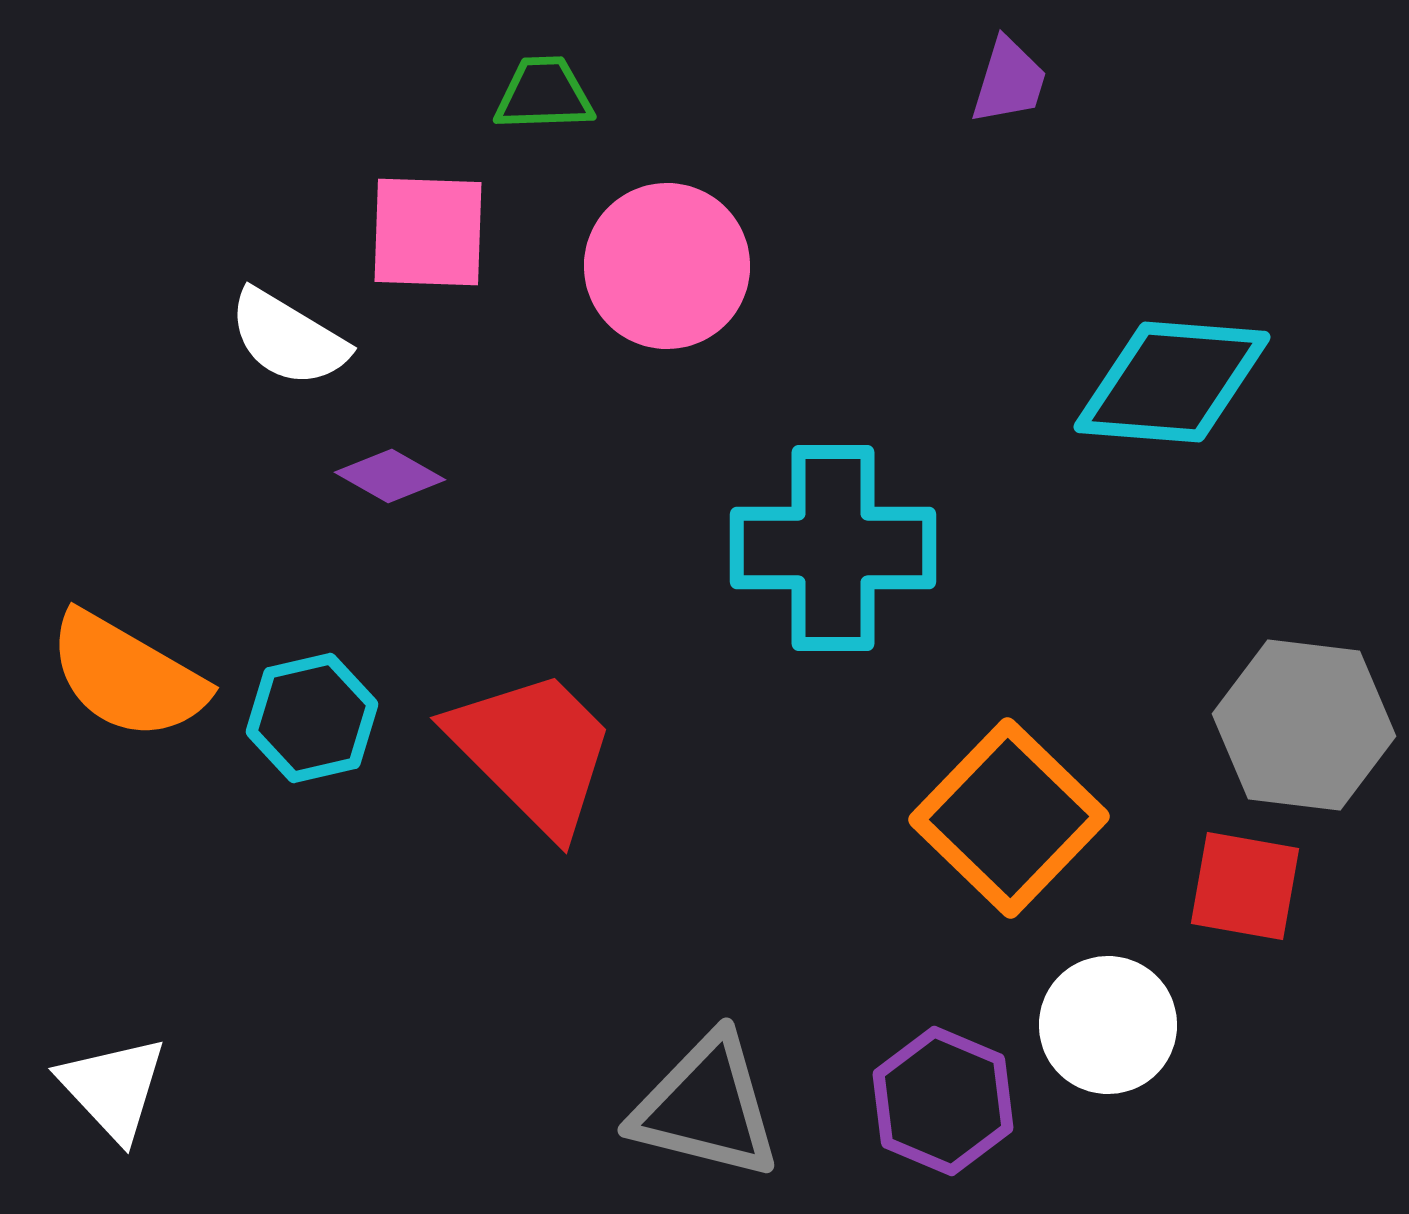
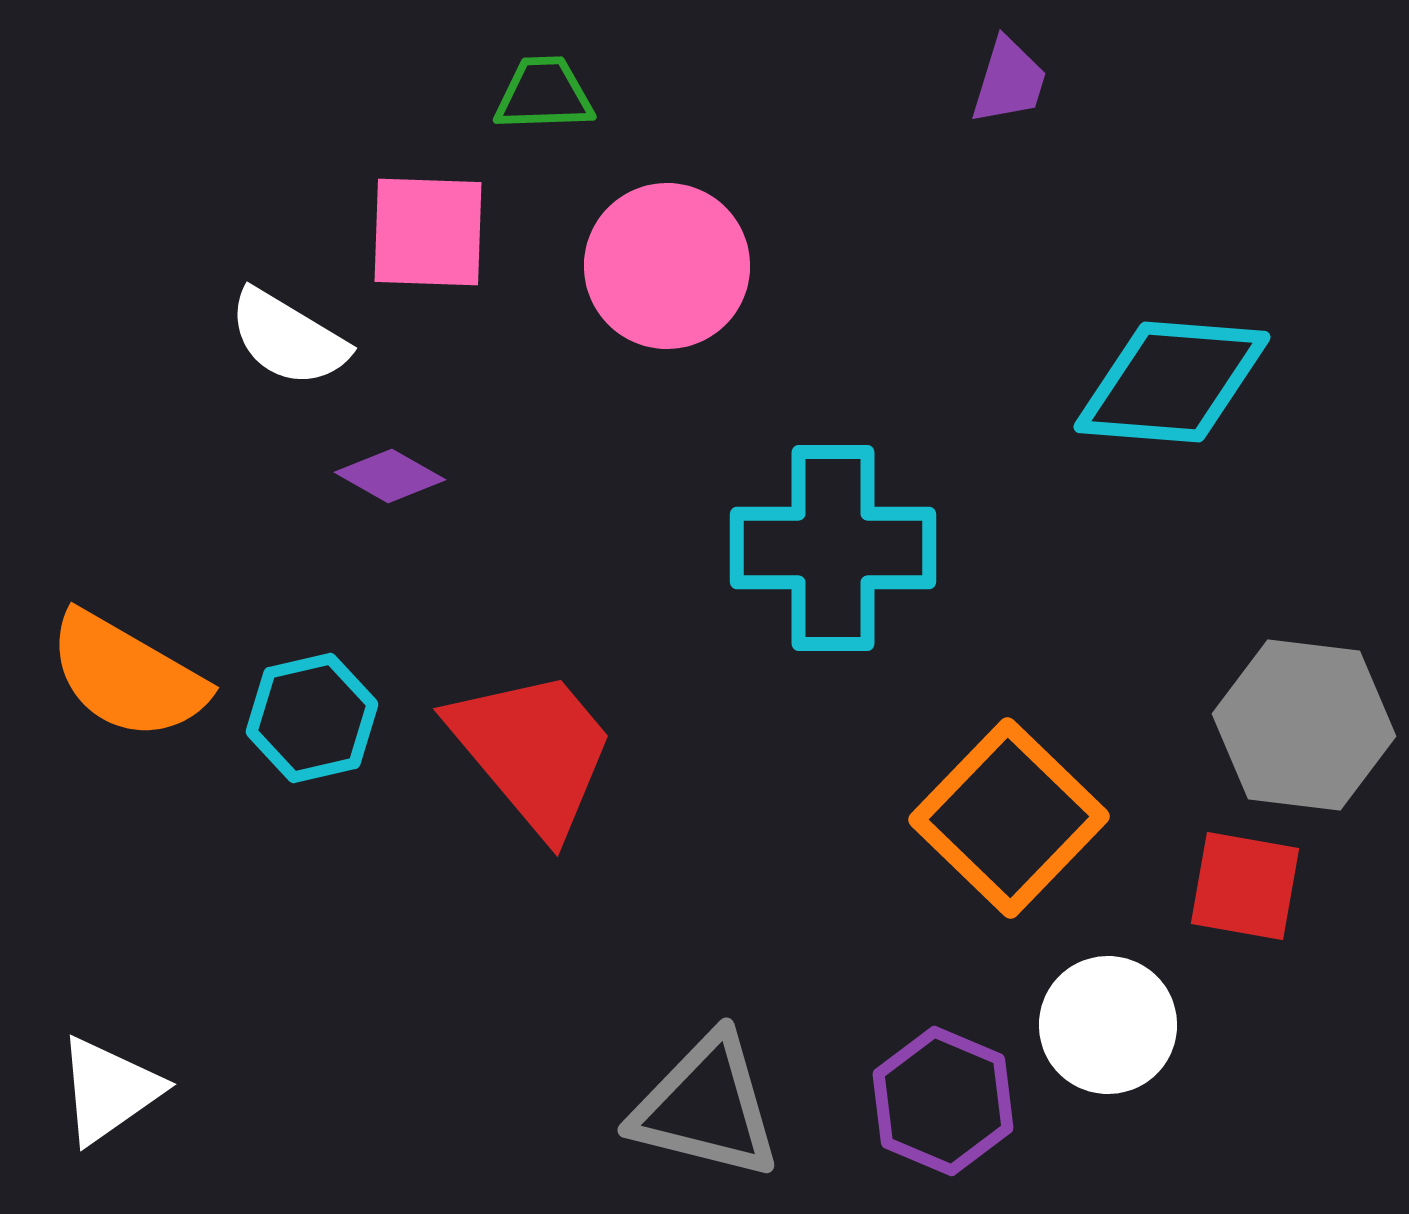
red trapezoid: rotated 5 degrees clockwise
white triangle: moved 4 px left, 2 px down; rotated 38 degrees clockwise
